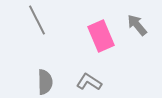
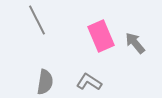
gray arrow: moved 2 px left, 18 px down
gray semicircle: rotated 10 degrees clockwise
